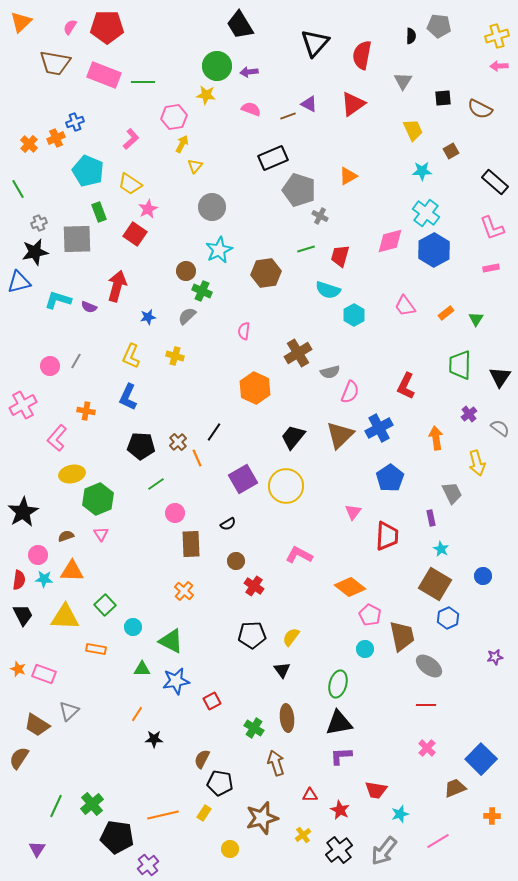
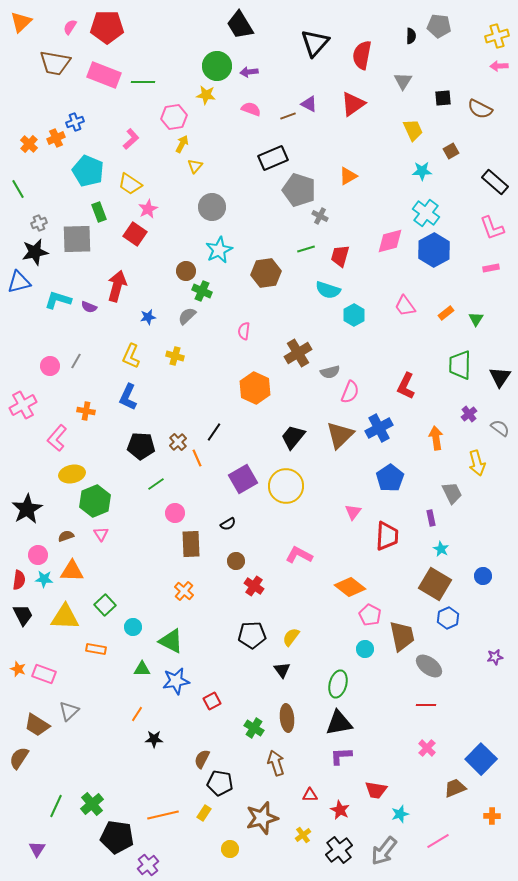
green hexagon at (98, 499): moved 3 px left, 2 px down
black star at (23, 512): moved 4 px right, 3 px up
